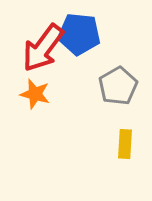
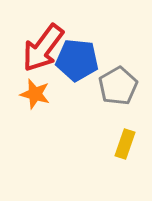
blue pentagon: moved 2 px left, 26 px down
yellow rectangle: rotated 16 degrees clockwise
